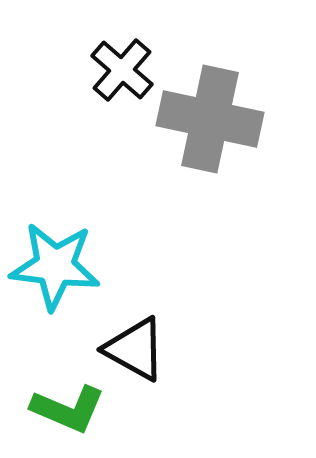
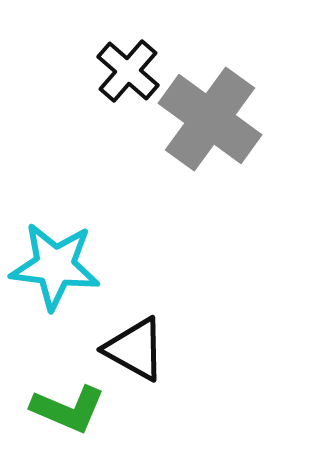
black cross: moved 6 px right, 1 px down
gray cross: rotated 24 degrees clockwise
